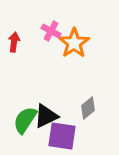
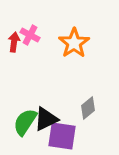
pink cross: moved 21 px left, 4 px down
black triangle: moved 3 px down
green semicircle: moved 2 px down
